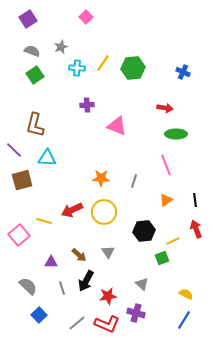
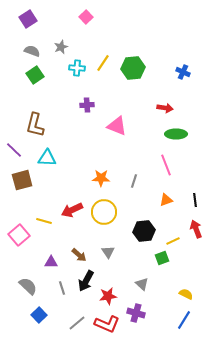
orange triangle at (166, 200): rotated 16 degrees clockwise
